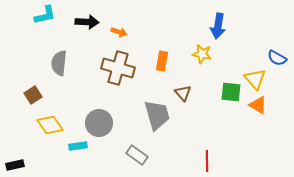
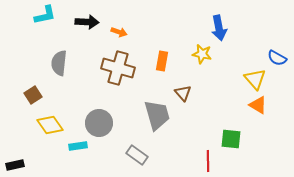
blue arrow: moved 1 px right, 2 px down; rotated 20 degrees counterclockwise
green square: moved 47 px down
red line: moved 1 px right
